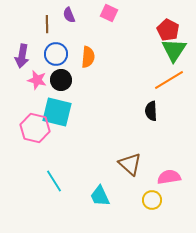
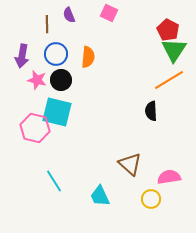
yellow circle: moved 1 px left, 1 px up
